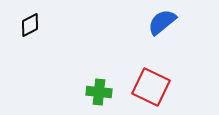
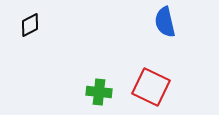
blue semicircle: moved 3 px right; rotated 64 degrees counterclockwise
